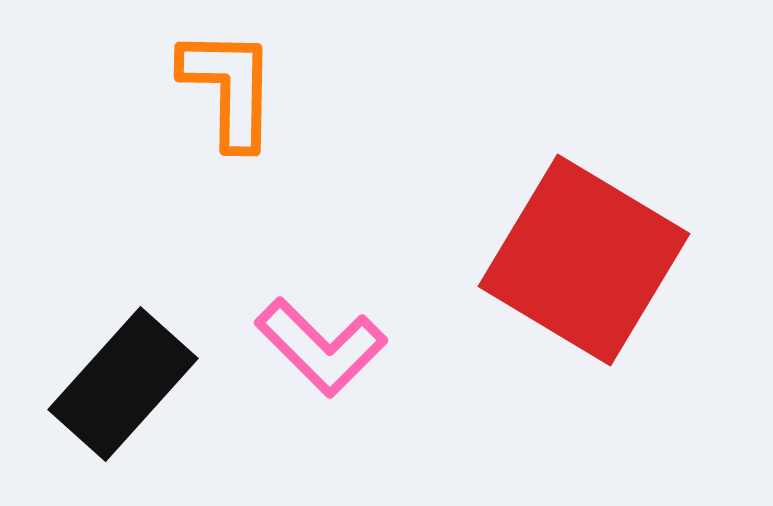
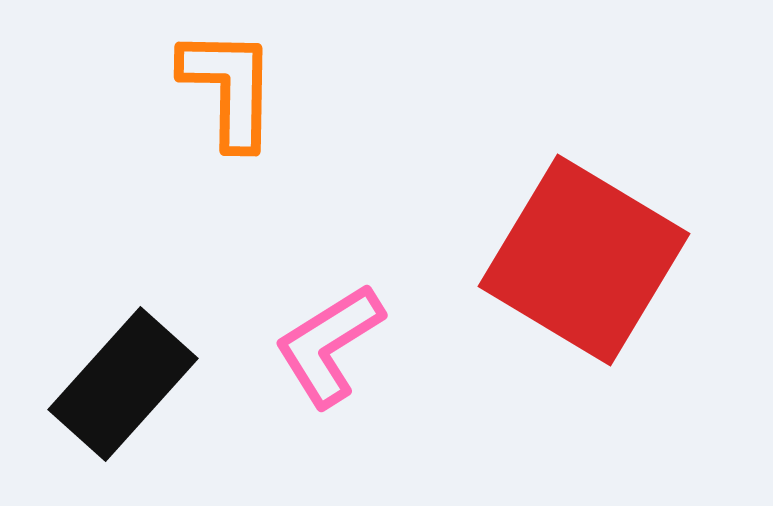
pink L-shape: moved 8 px right, 2 px up; rotated 103 degrees clockwise
